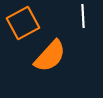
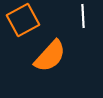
orange square: moved 3 px up
